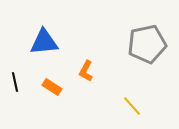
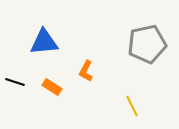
black line: rotated 60 degrees counterclockwise
yellow line: rotated 15 degrees clockwise
